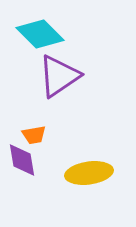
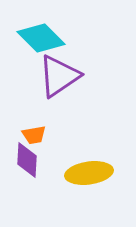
cyan diamond: moved 1 px right, 4 px down
purple diamond: moved 5 px right; rotated 12 degrees clockwise
